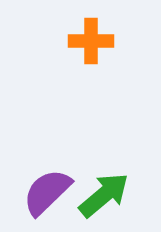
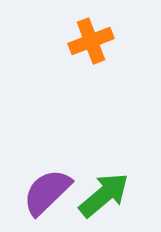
orange cross: rotated 21 degrees counterclockwise
